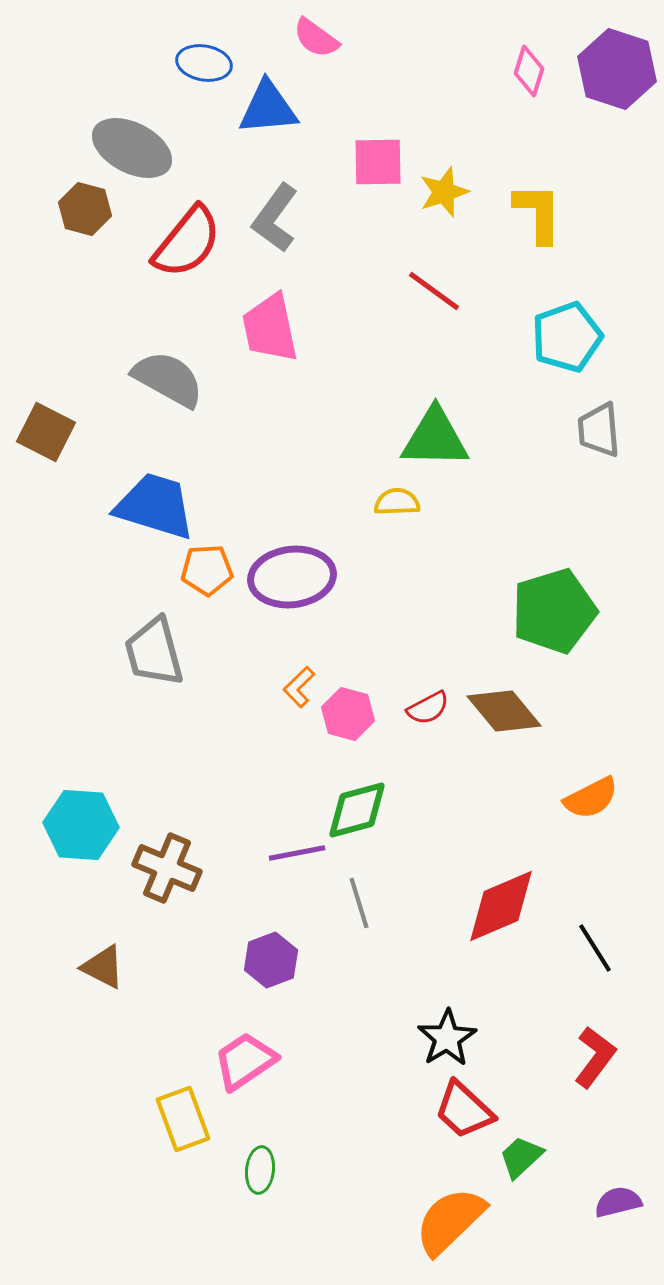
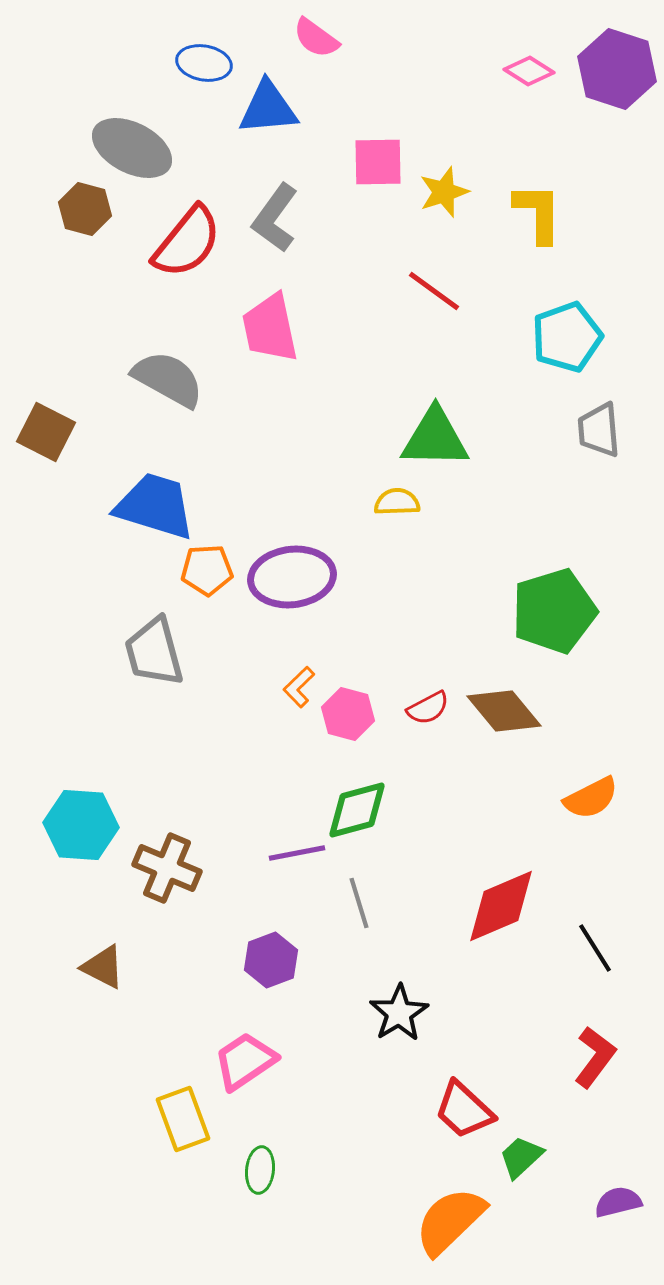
pink diamond at (529, 71): rotated 75 degrees counterclockwise
black star at (447, 1038): moved 48 px left, 25 px up
